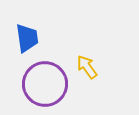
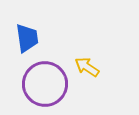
yellow arrow: rotated 20 degrees counterclockwise
